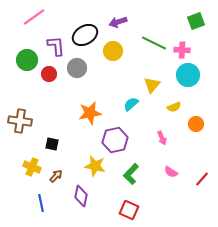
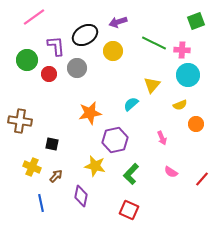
yellow semicircle: moved 6 px right, 2 px up
